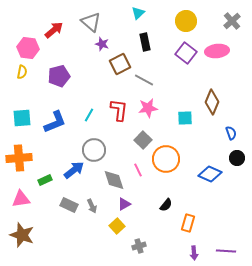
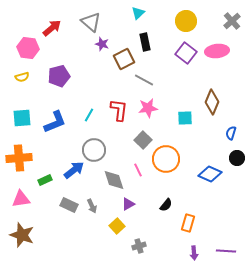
red arrow at (54, 30): moved 2 px left, 2 px up
brown square at (120, 64): moved 4 px right, 5 px up
yellow semicircle at (22, 72): moved 5 px down; rotated 64 degrees clockwise
blue semicircle at (231, 133): rotated 144 degrees counterclockwise
purple triangle at (124, 204): moved 4 px right
